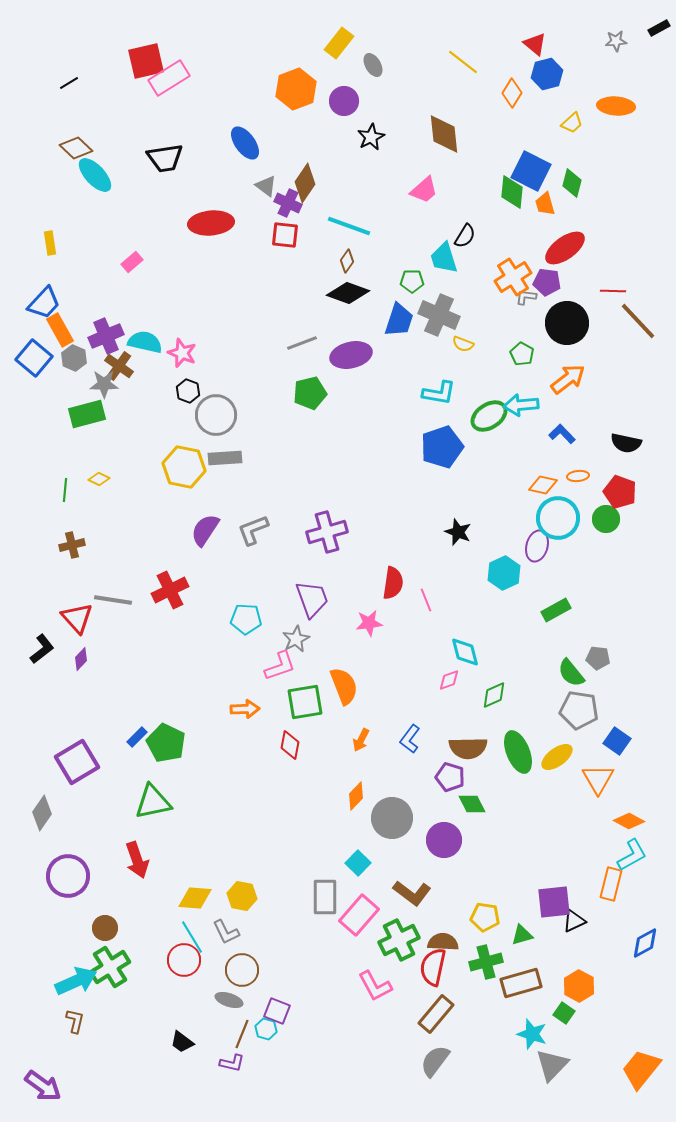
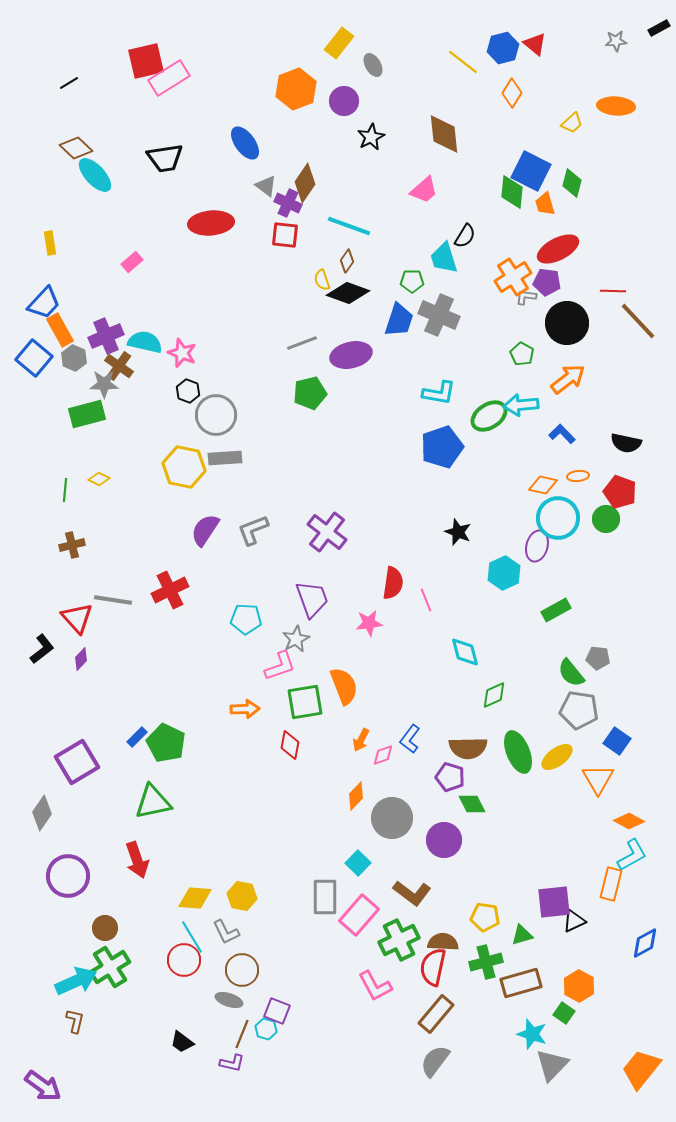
blue hexagon at (547, 74): moved 44 px left, 26 px up
red ellipse at (565, 248): moved 7 px left, 1 px down; rotated 9 degrees clockwise
yellow semicircle at (463, 344): moved 141 px left, 64 px up; rotated 50 degrees clockwise
purple cross at (327, 532): rotated 36 degrees counterclockwise
pink diamond at (449, 680): moved 66 px left, 75 px down
